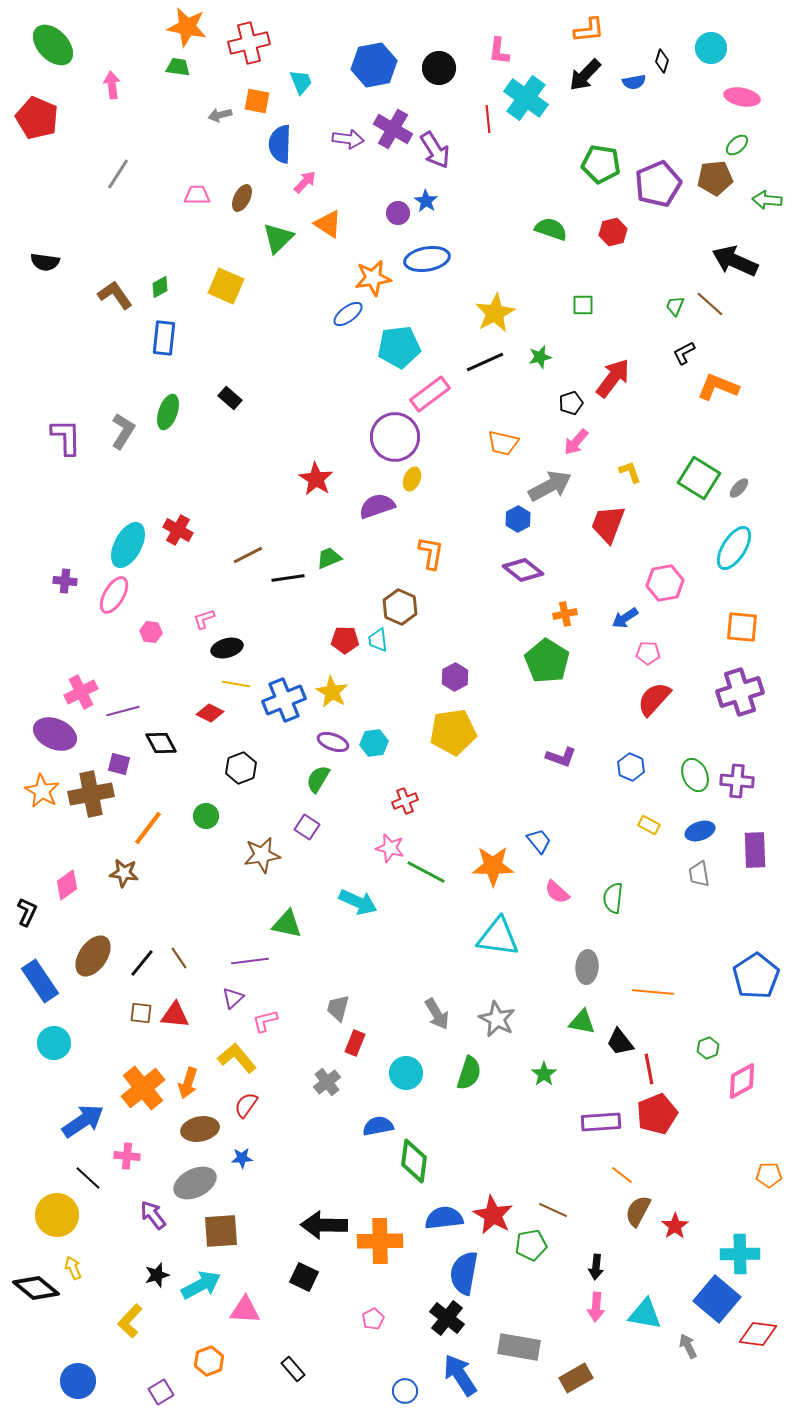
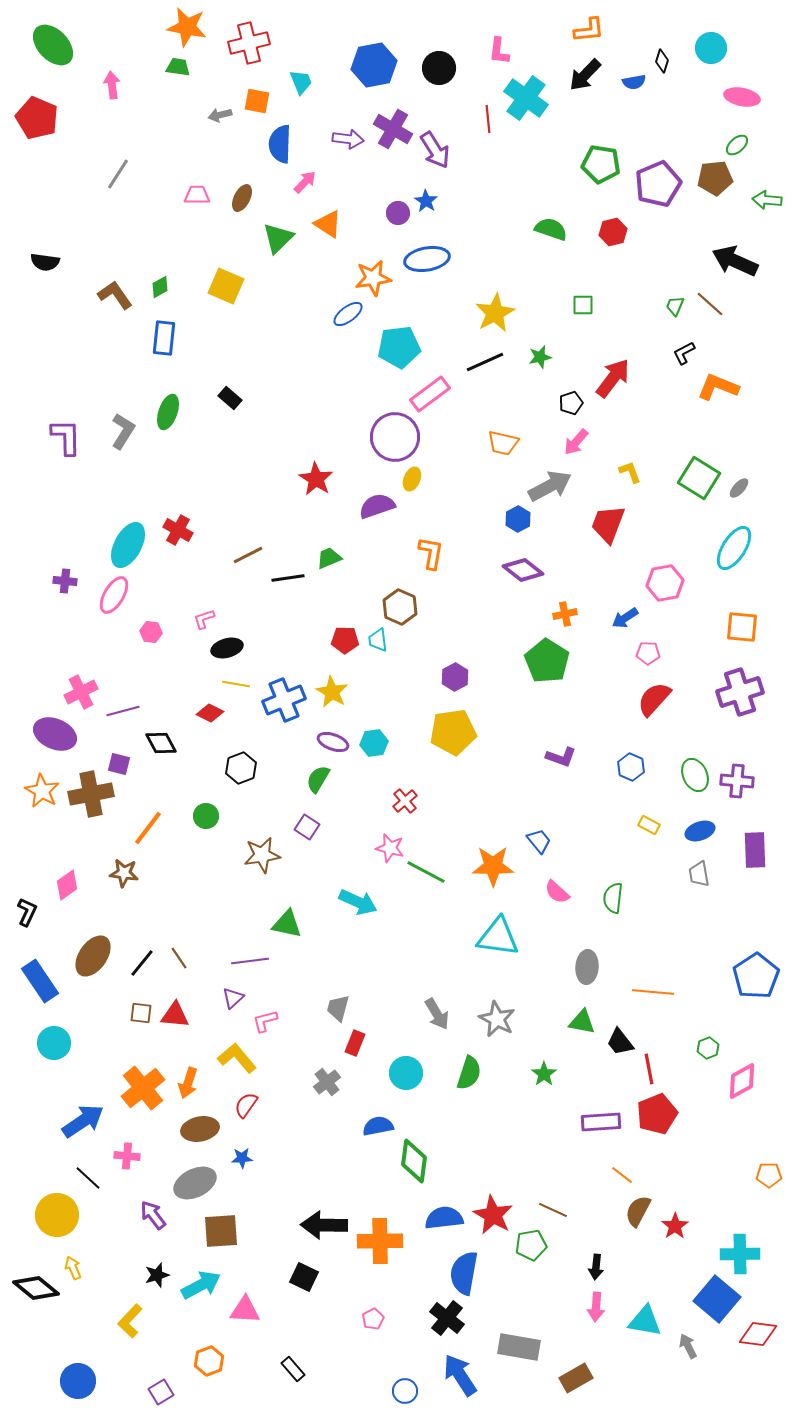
red cross at (405, 801): rotated 20 degrees counterclockwise
cyan triangle at (645, 1314): moved 7 px down
